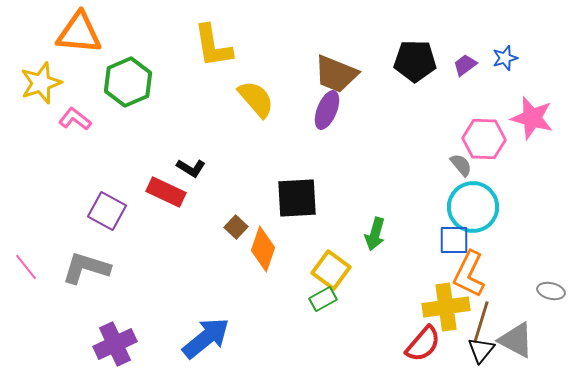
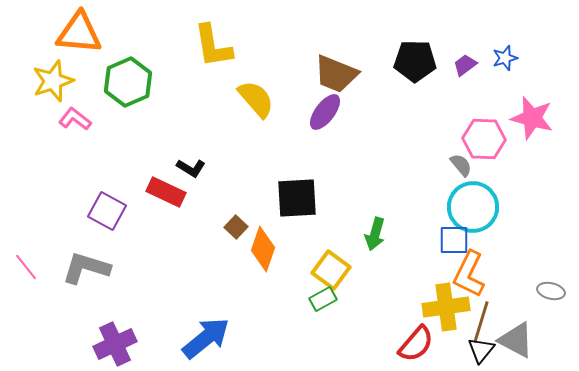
yellow star: moved 12 px right, 2 px up
purple ellipse: moved 2 px left, 2 px down; rotated 15 degrees clockwise
red semicircle: moved 7 px left
